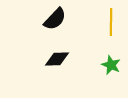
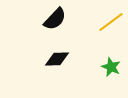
yellow line: rotated 52 degrees clockwise
green star: moved 2 px down
